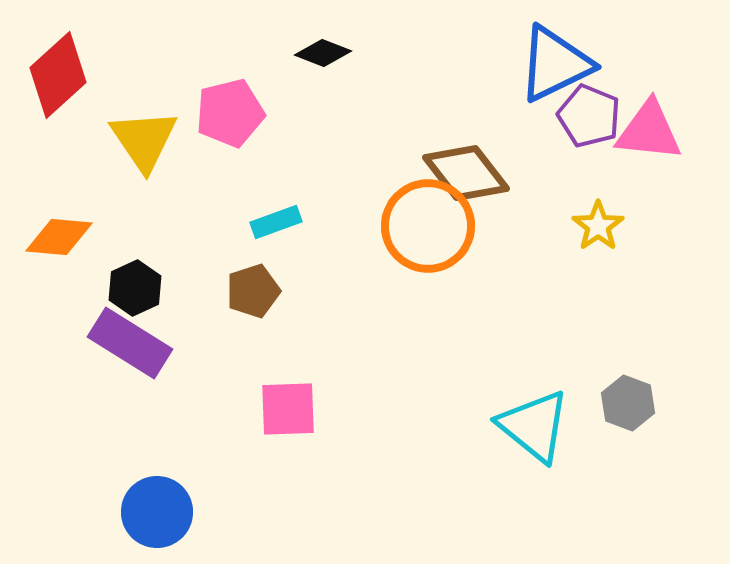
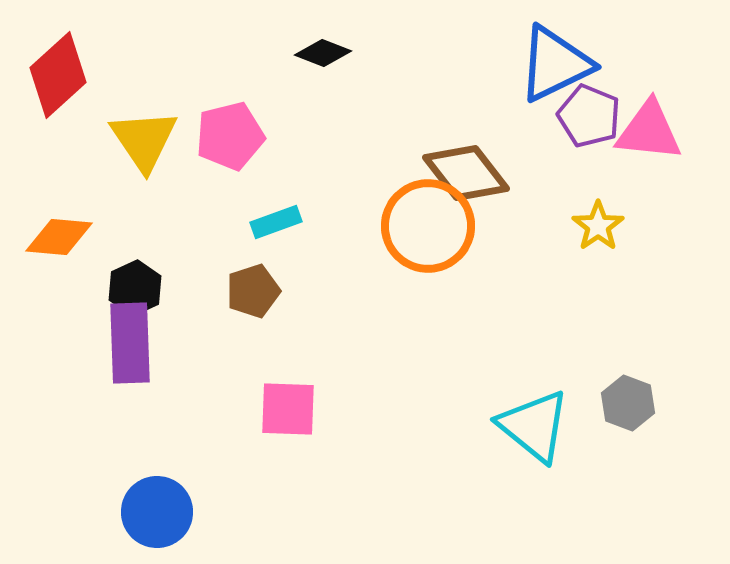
pink pentagon: moved 23 px down
purple rectangle: rotated 56 degrees clockwise
pink square: rotated 4 degrees clockwise
